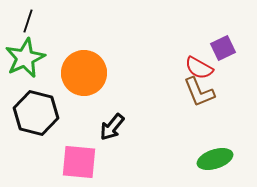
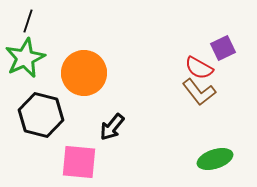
brown L-shape: rotated 16 degrees counterclockwise
black hexagon: moved 5 px right, 2 px down
